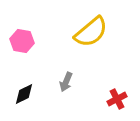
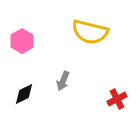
yellow semicircle: moved 1 px left; rotated 54 degrees clockwise
pink hexagon: rotated 20 degrees clockwise
gray arrow: moved 3 px left, 1 px up
